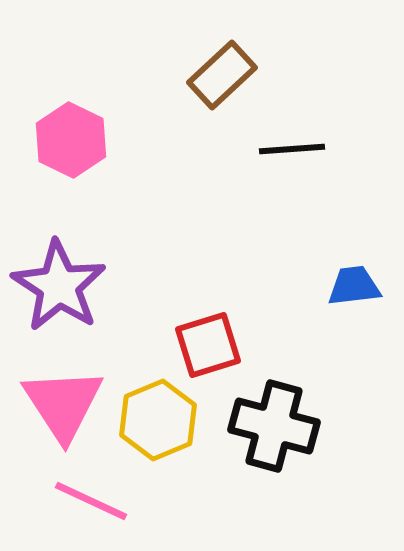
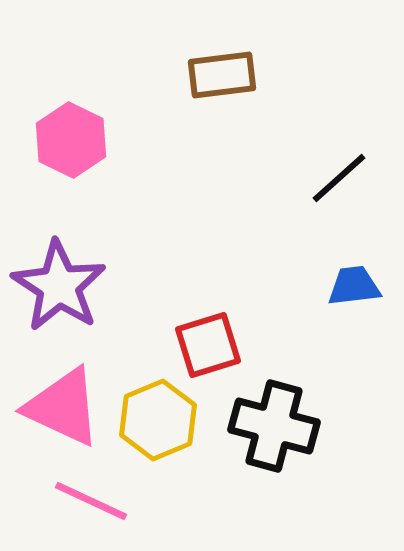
brown rectangle: rotated 36 degrees clockwise
black line: moved 47 px right, 29 px down; rotated 38 degrees counterclockwise
pink triangle: moved 3 px down; rotated 32 degrees counterclockwise
